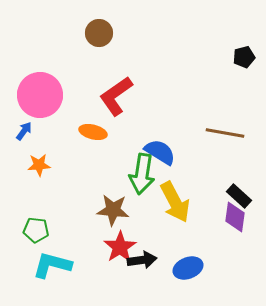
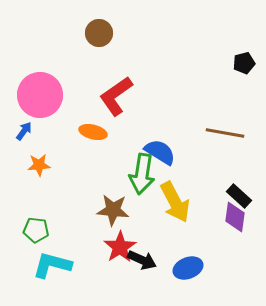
black pentagon: moved 6 px down
black arrow: rotated 32 degrees clockwise
